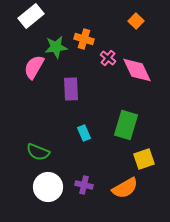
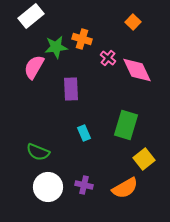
orange square: moved 3 px left, 1 px down
orange cross: moved 2 px left
yellow square: rotated 20 degrees counterclockwise
